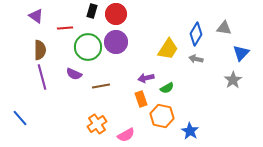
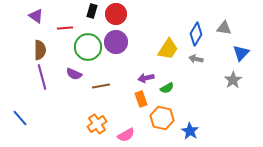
orange hexagon: moved 2 px down
